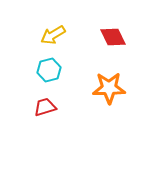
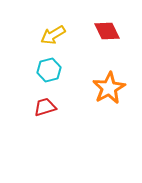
red diamond: moved 6 px left, 6 px up
orange star: rotated 28 degrees counterclockwise
